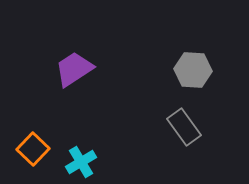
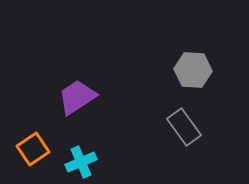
purple trapezoid: moved 3 px right, 28 px down
orange square: rotated 12 degrees clockwise
cyan cross: rotated 8 degrees clockwise
